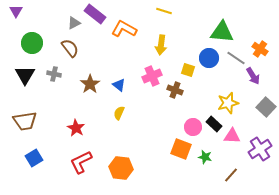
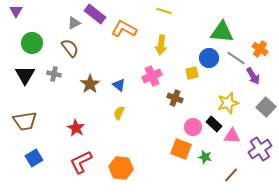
yellow square: moved 4 px right, 3 px down; rotated 32 degrees counterclockwise
brown cross: moved 8 px down
